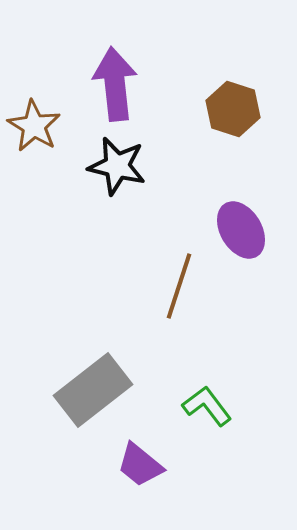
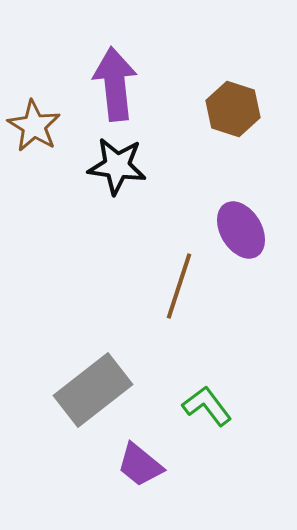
black star: rotated 6 degrees counterclockwise
